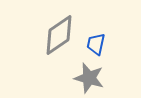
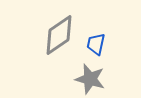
gray star: moved 1 px right, 1 px down
